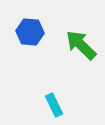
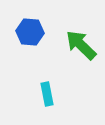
cyan rectangle: moved 7 px left, 11 px up; rotated 15 degrees clockwise
